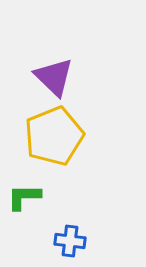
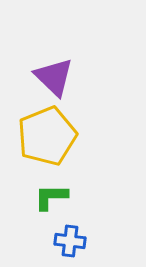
yellow pentagon: moved 7 px left
green L-shape: moved 27 px right
